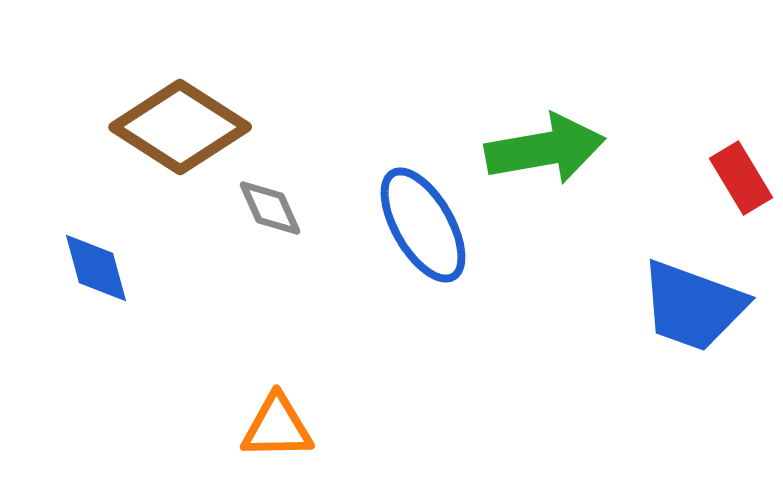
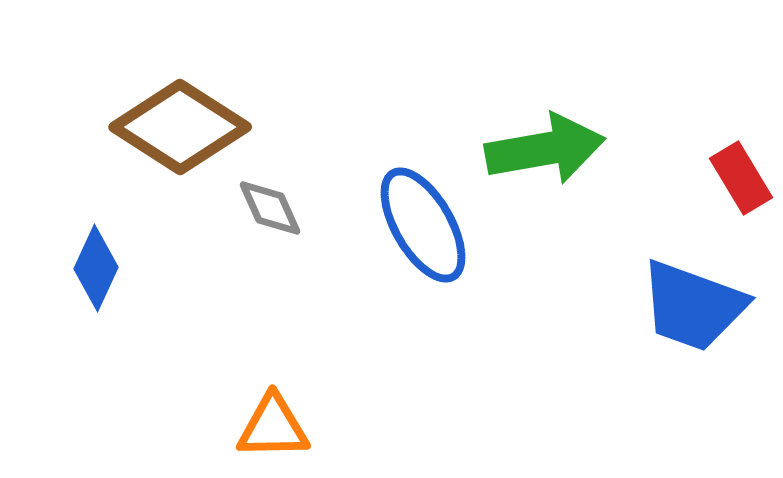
blue diamond: rotated 40 degrees clockwise
orange triangle: moved 4 px left
